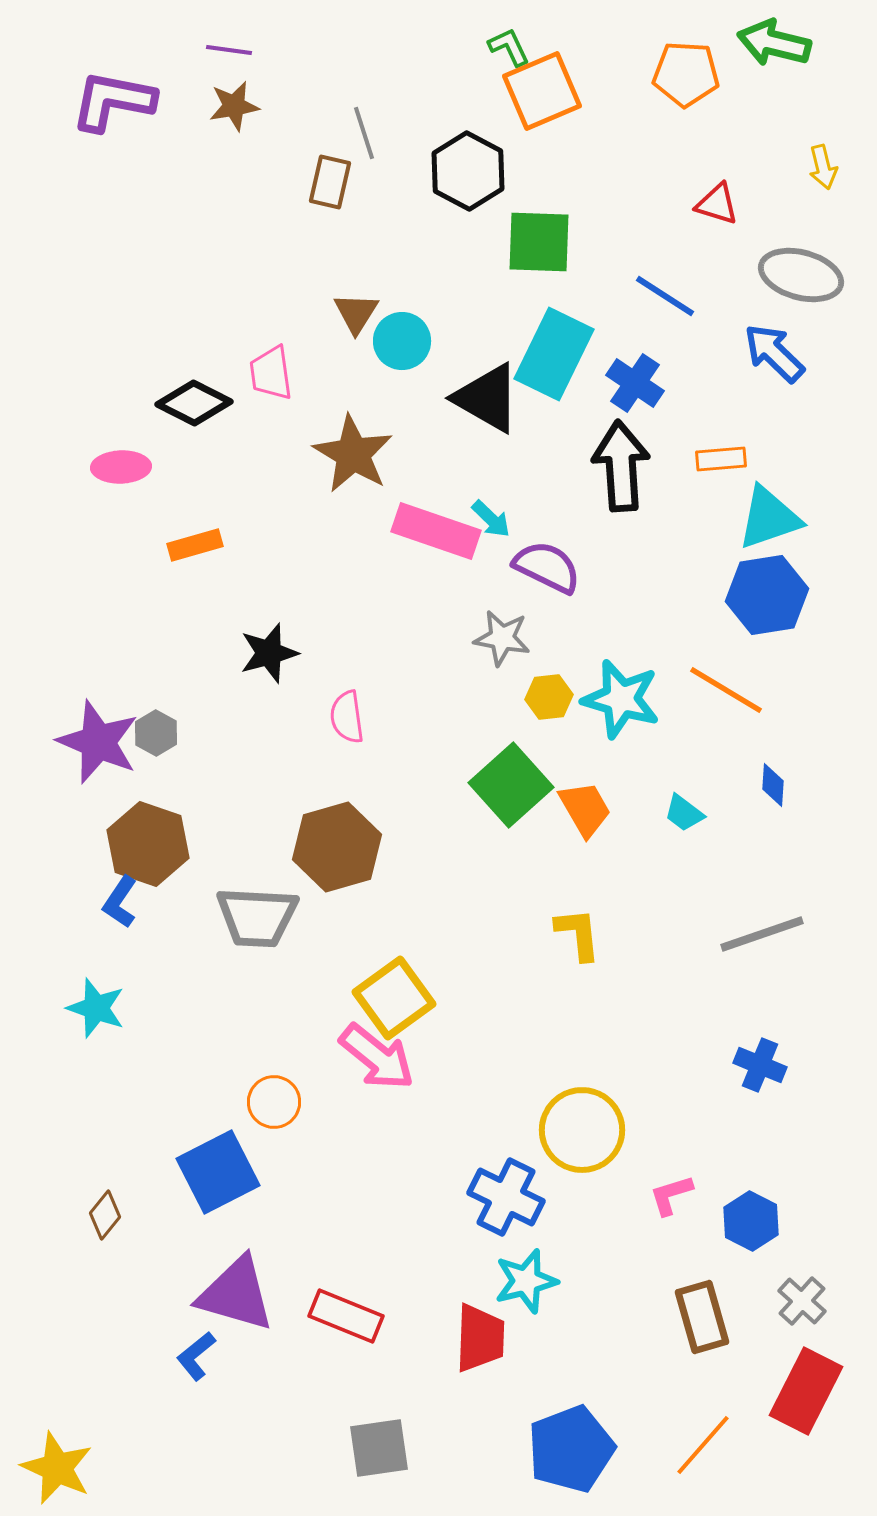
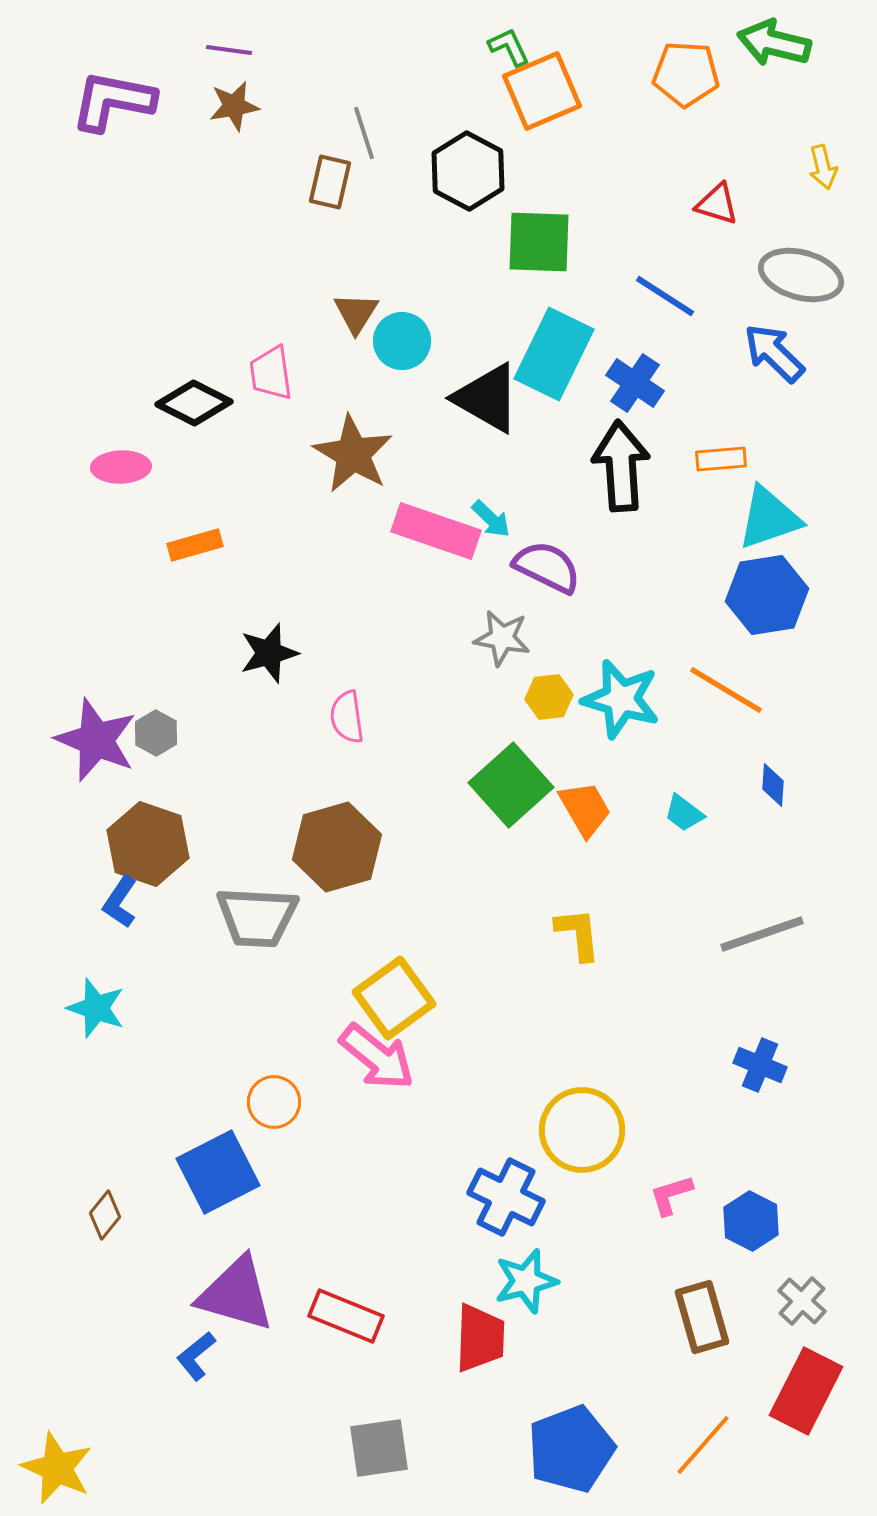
purple star at (98, 742): moved 2 px left, 2 px up
